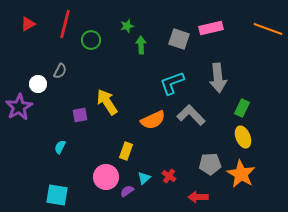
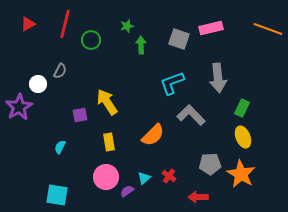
orange semicircle: moved 15 px down; rotated 20 degrees counterclockwise
yellow rectangle: moved 17 px left, 9 px up; rotated 30 degrees counterclockwise
